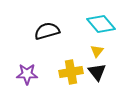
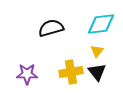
cyan diamond: rotated 56 degrees counterclockwise
black semicircle: moved 4 px right, 3 px up
